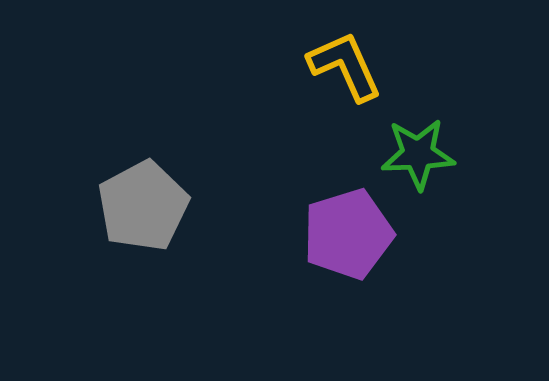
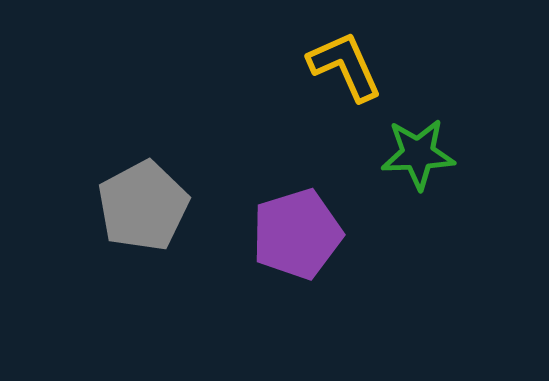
purple pentagon: moved 51 px left
